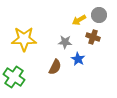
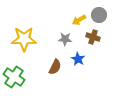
gray star: moved 3 px up
